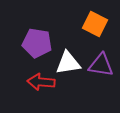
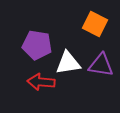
purple pentagon: moved 2 px down
